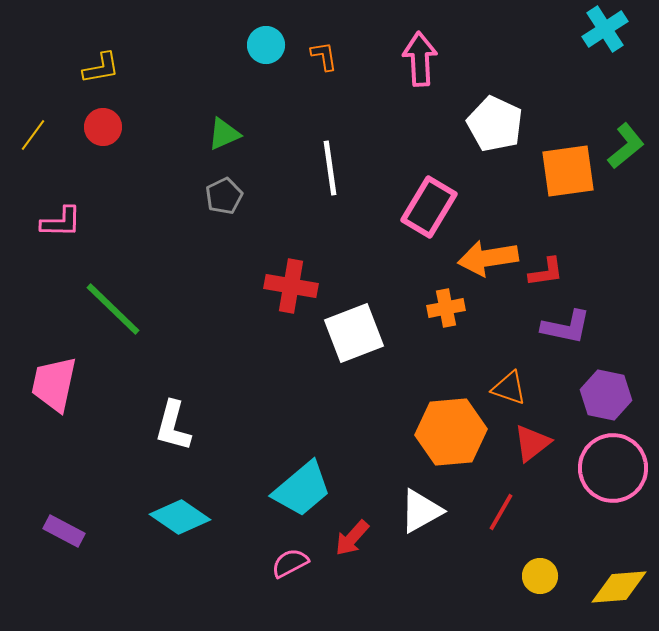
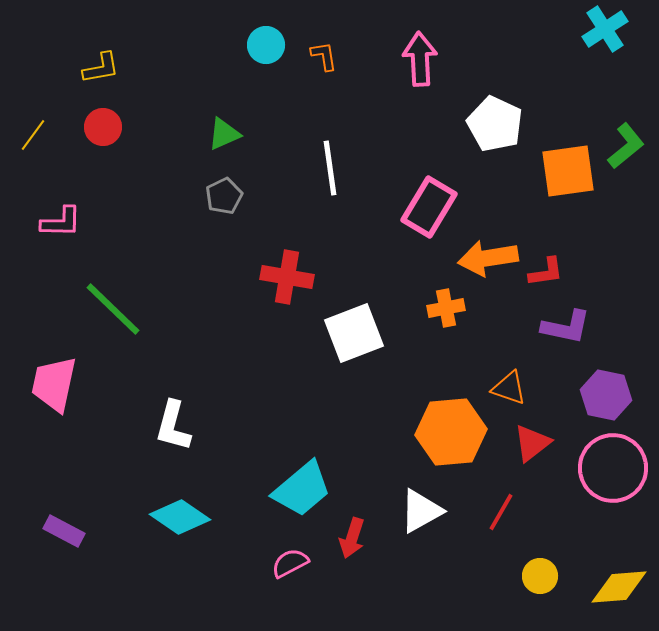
red cross: moved 4 px left, 9 px up
red arrow: rotated 24 degrees counterclockwise
